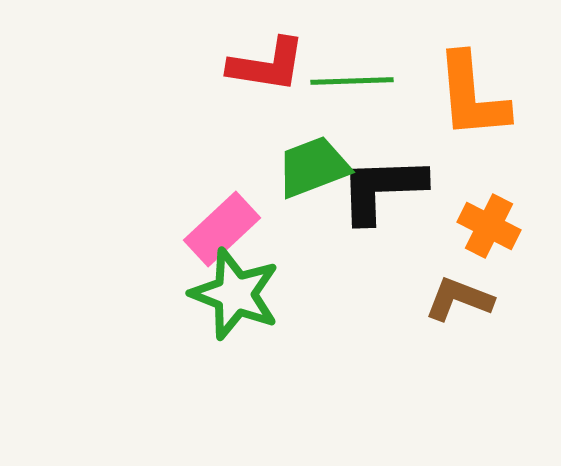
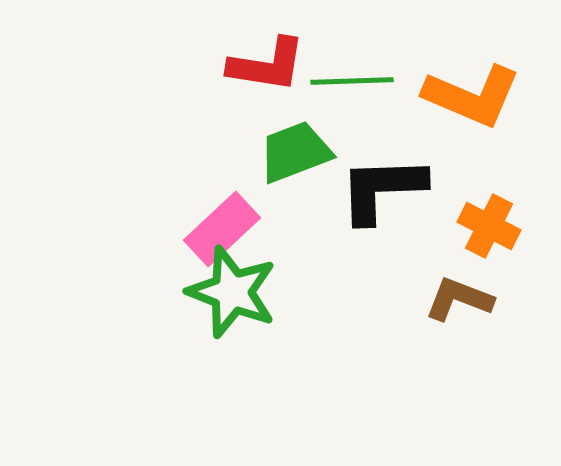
orange L-shape: rotated 62 degrees counterclockwise
green trapezoid: moved 18 px left, 15 px up
green star: moved 3 px left, 2 px up
